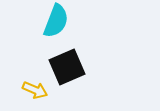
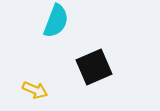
black square: moved 27 px right
